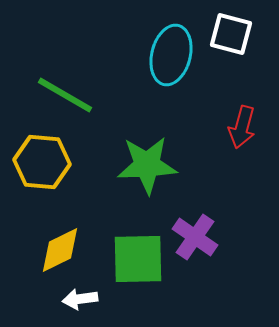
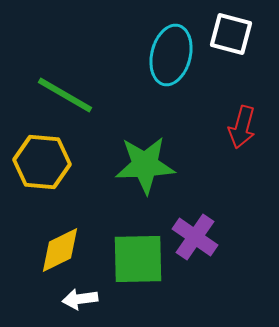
green star: moved 2 px left
